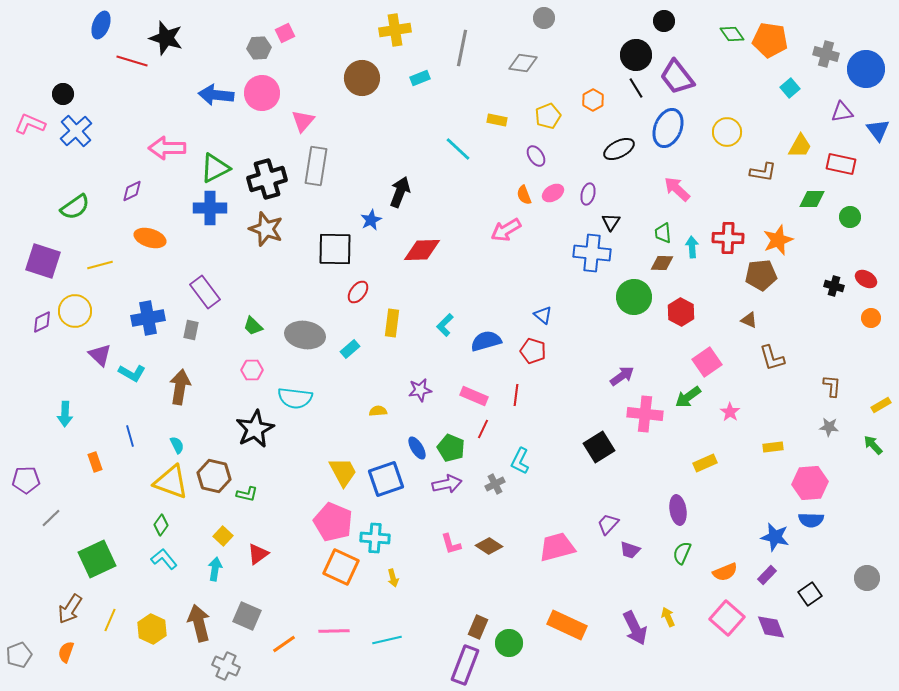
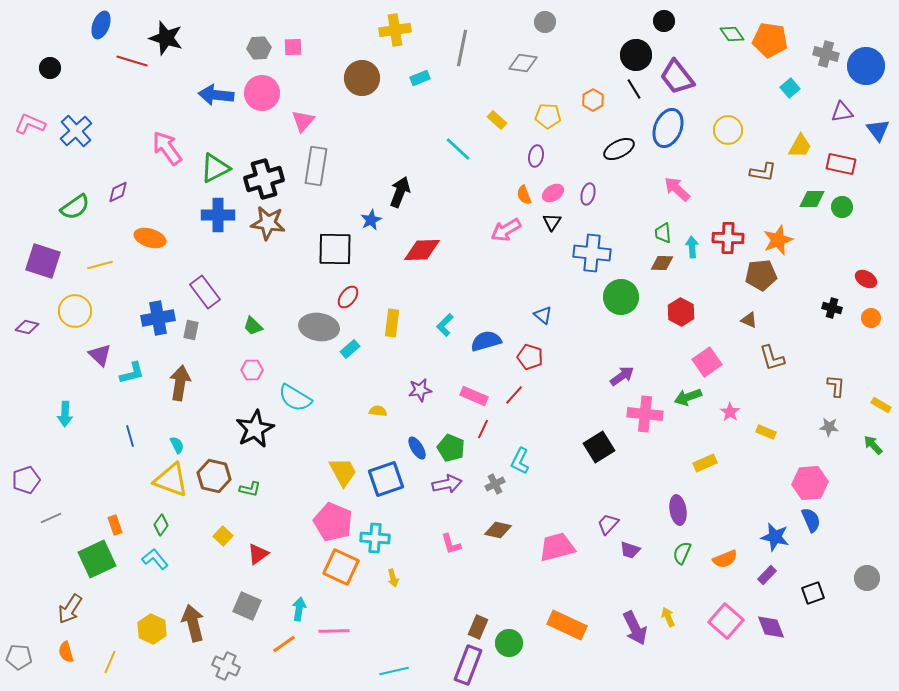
gray circle at (544, 18): moved 1 px right, 4 px down
pink square at (285, 33): moved 8 px right, 14 px down; rotated 24 degrees clockwise
blue circle at (866, 69): moved 3 px up
black line at (636, 88): moved 2 px left, 1 px down
black circle at (63, 94): moved 13 px left, 26 px up
yellow pentagon at (548, 116): rotated 25 degrees clockwise
yellow rectangle at (497, 120): rotated 30 degrees clockwise
yellow circle at (727, 132): moved 1 px right, 2 px up
pink arrow at (167, 148): rotated 54 degrees clockwise
purple ellipse at (536, 156): rotated 45 degrees clockwise
black cross at (267, 179): moved 3 px left
purple diamond at (132, 191): moved 14 px left, 1 px down
blue cross at (210, 208): moved 8 px right, 7 px down
green circle at (850, 217): moved 8 px left, 10 px up
black triangle at (611, 222): moved 59 px left
brown star at (266, 229): moved 2 px right, 6 px up; rotated 12 degrees counterclockwise
black cross at (834, 286): moved 2 px left, 22 px down
red ellipse at (358, 292): moved 10 px left, 5 px down
green circle at (634, 297): moved 13 px left
blue cross at (148, 318): moved 10 px right
purple diamond at (42, 322): moved 15 px left, 5 px down; rotated 40 degrees clockwise
gray ellipse at (305, 335): moved 14 px right, 8 px up
red pentagon at (533, 351): moved 3 px left, 6 px down
cyan L-shape at (132, 373): rotated 44 degrees counterclockwise
brown L-shape at (832, 386): moved 4 px right
brown arrow at (180, 387): moved 4 px up
red line at (516, 395): moved 2 px left; rotated 35 degrees clockwise
green arrow at (688, 397): rotated 16 degrees clockwise
cyan semicircle at (295, 398): rotated 24 degrees clockwise
yellow rectangle at (881, 405): rotated 60 degrees clockwise
yellow semicircle at (378, 411): rotated 12 degrees clockwise
yellow rectangle at (773, 447): moved 7 px left, 15 px up; rotated 30 degrees clockwise
orange rectangle at (95, 462): moved 20 px right, 63 px down
purple pentagon at (26, 480): rotated 16 degrees counterclockwise
yellow triangle at (171, 482): moved 2 px up
green L-shape at (247, 494): moved 3 px right, 5 px up
gray line at (51, 518): rotated 20 degrees clockwise
blue semicircle at (811, 520): rotated 115 degrees counterclockwise
brown diamond at (489, 546): moved 9 px right, 16 px up; rotated 20 degrees counterclockwise
cyan L-shape at (164, 559): moved 9 px left
cyan arrow at (215, 569): moved 84 px right, 40 px down
orange semicircle at (725, 572): moved 13 px up
black square at (810, 594): moved 3 px right, 1 px up; rotated 15 degrees clockwise
gray square at (247, 616): moved 10 px up
pink square at (727, 618): moved 1 px left, 3 px down
yellow line at (110, 620): moved 42 px down
brown arrow at (199, 623): moved 6 px left
cyan line at (387, 640): moved 7 px right, 31 px down
orange semicircle at (66, 652): rotated 35 degrees counterclockwise
gray pentagon at (19, 655): moved 2 px down; rotated 25 degrees clockwise
purple rectangle at (465, 665): moved 3 px right
